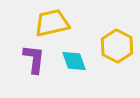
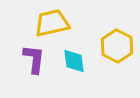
cyan diamond: rotated 12 degrees clockwise
